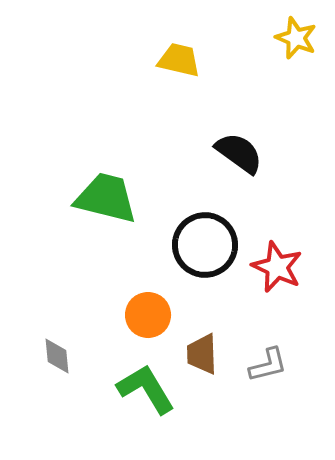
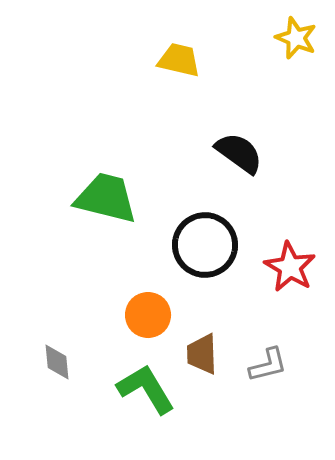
red star: moved 13 px right; rotated 6 degrees clockwise
gray diamond: moved 6 px down
